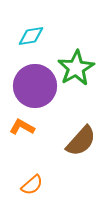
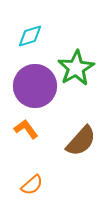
cyan diamond: moved 1 px left; rotated 8 degrees counterclockwise
orange L-shape: moved 4 px right, 2 px down; rotated 25 degrees clockwise
